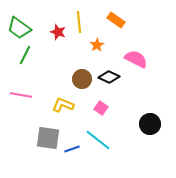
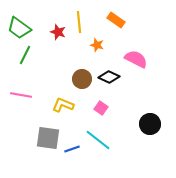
orange star: rotated 24 degrees counterclockwise
